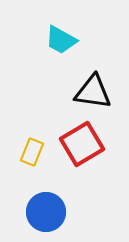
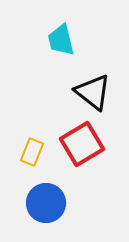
cyan trapezoid: rotated 48 degrees clockwise
black triangle: rotated 30 degrees clockwise
blue circle: moved 9 px up
